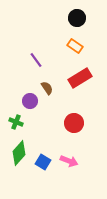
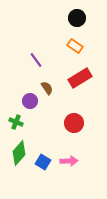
pink arrow: rotated 24 degrees counterclockwise
